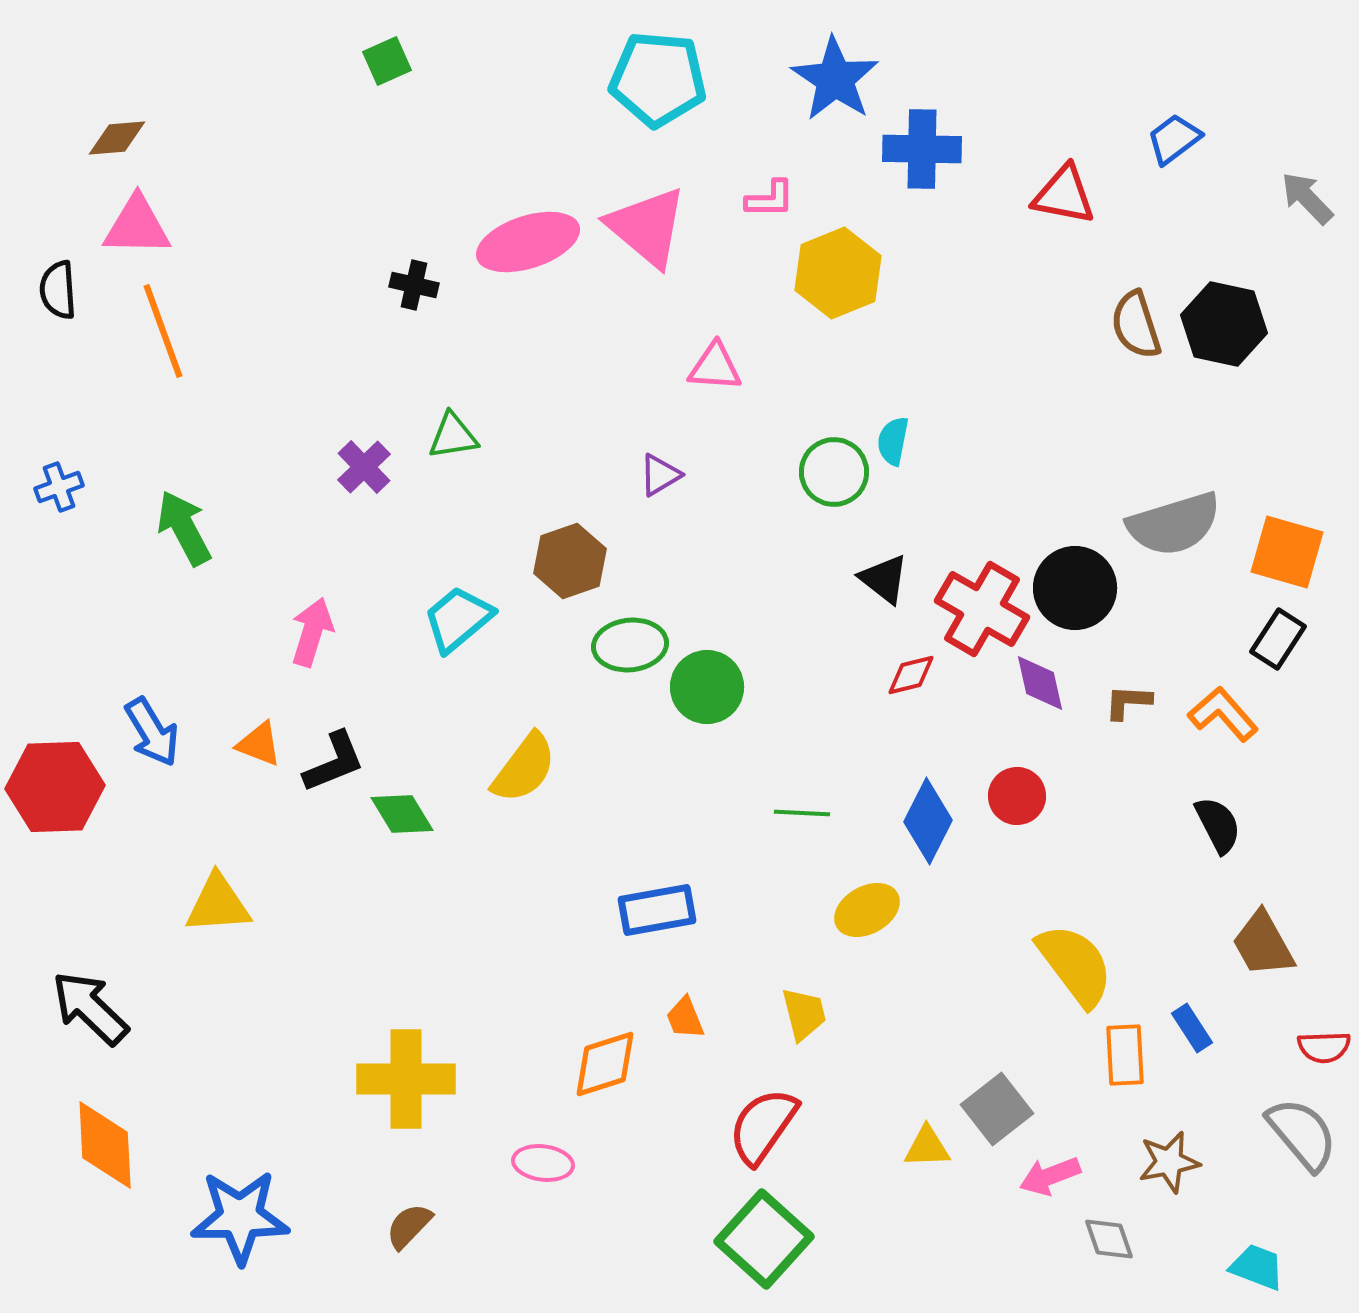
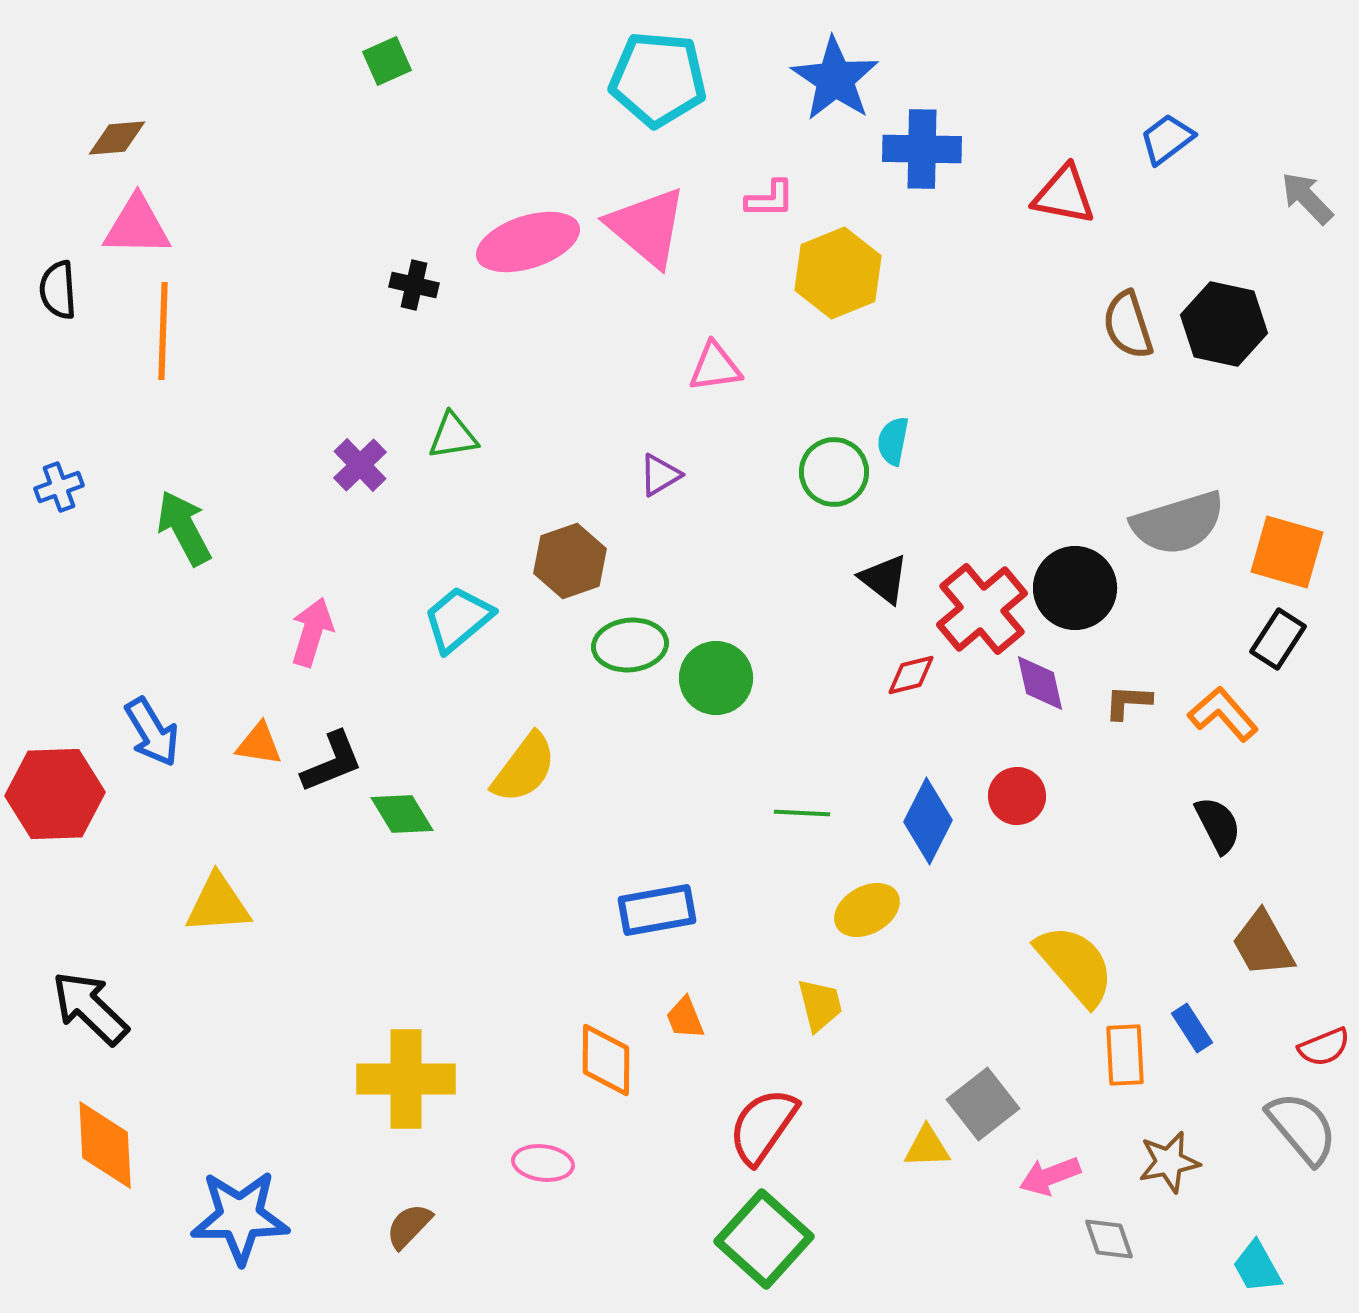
blue trapezoid at (1174, 139): moved 7 px left
brown semicircle at (1136, 325): moved 8 px left
orange line at (163, 331): rotated 22 degrees clockwise
pink triangle at (715, 367): rotated 12 degrees counterclockwise
purple cross at (364, 467): moved 4 px left, 2 px up
gray semicircle at (1174, 524): moved 4 px right, 1 px up
red cross at (982, 609): rotated 20 degrees clockwise
green circle at (707, 687): moved 9 px right, 9 px up
orange triangle at (259, 744): rotated 12 degrees counterclockwise
black L-shape at (334, 762): moved 2 px left
red hexagon at (55, 787): moved 7 px down
yellow semicircle at (1075, 965): rotated 4 degrees counterclockwise
yellow trapezoid at (804, 1014): moved 16 px right, 9 px up
red semicircle at (1324, 1047): rotated 20 degrees counterclockwise
orange diamond at (605, 1064): moved 1 px right, 4 px up; rotated 72 degrees counterclockwise
gray square at (997, 1109): moved 14 px left, 5 px up
gray semicircle at (1302, 1134): moved 6 px up
cyan trapezoid at (1257, 1267): rotated 140 degrees counterclockwise
